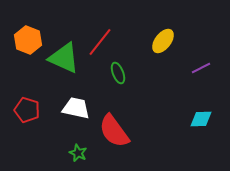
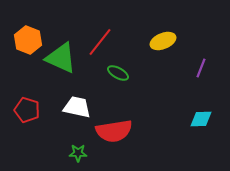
yellow ellipse: rotated 30 degrees clockwise
green triangle: moved 3 px left
purple line: rotated 42 degrees counterclockwise
green ellipse: rotated 40 degrees counterclockwise
white trapezoid: moved 1 px right, 1 px up
red semicircle: rotated 63 degrees counterclockwise
green star: rotated 24 degrees counterclockwise
